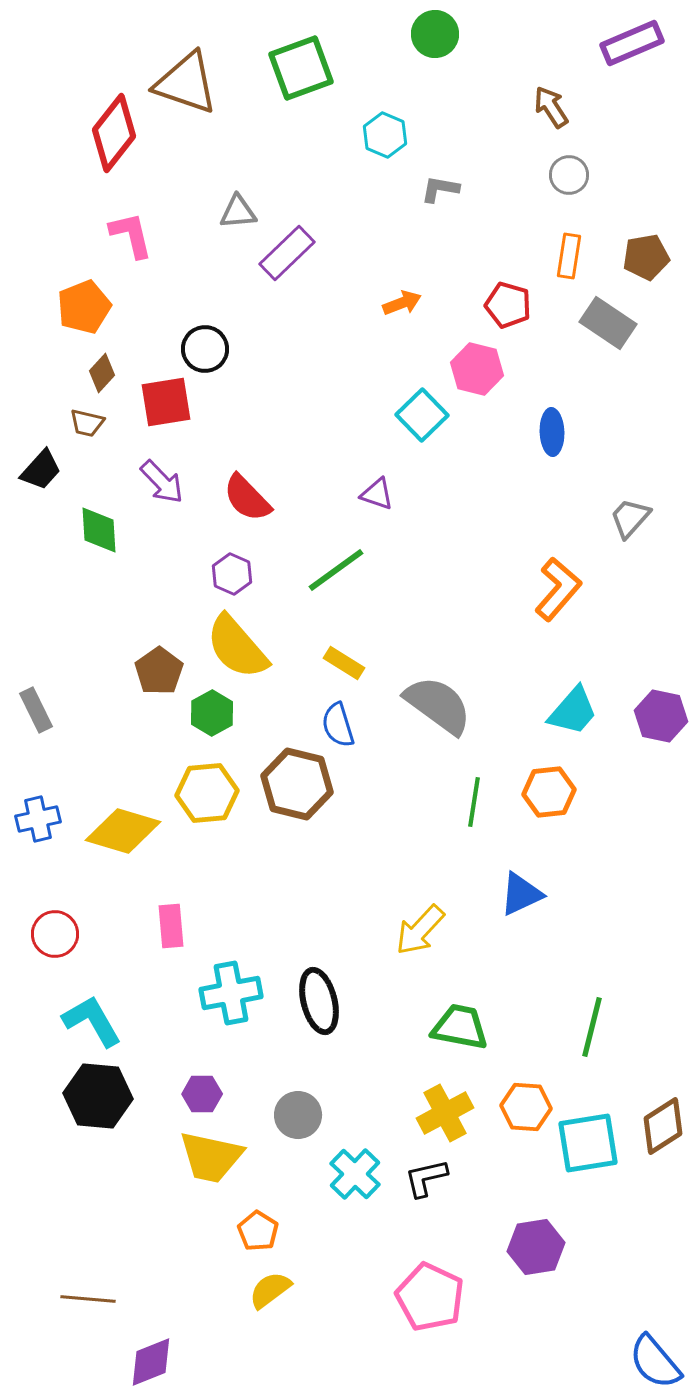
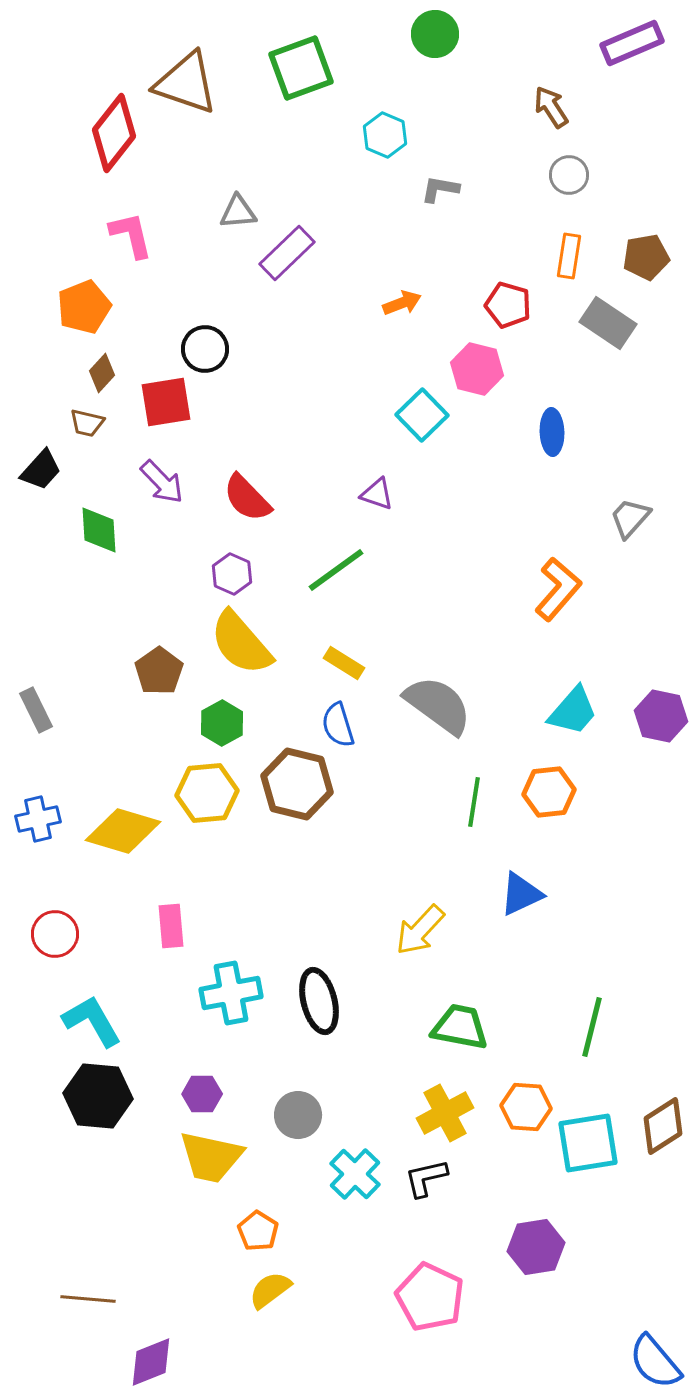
yellow semicircle at (237, 647): moved 4 px right, 4 px up
green hexagon at (212, 713): moved 10 px right, 10 px down
